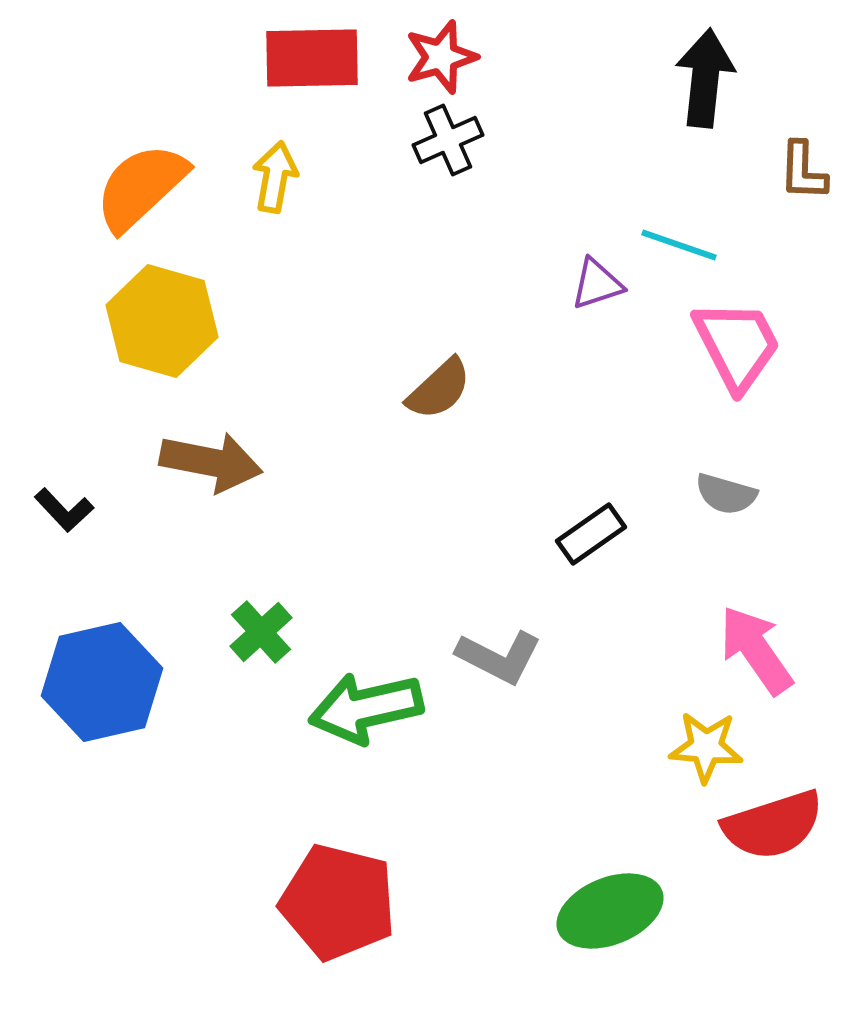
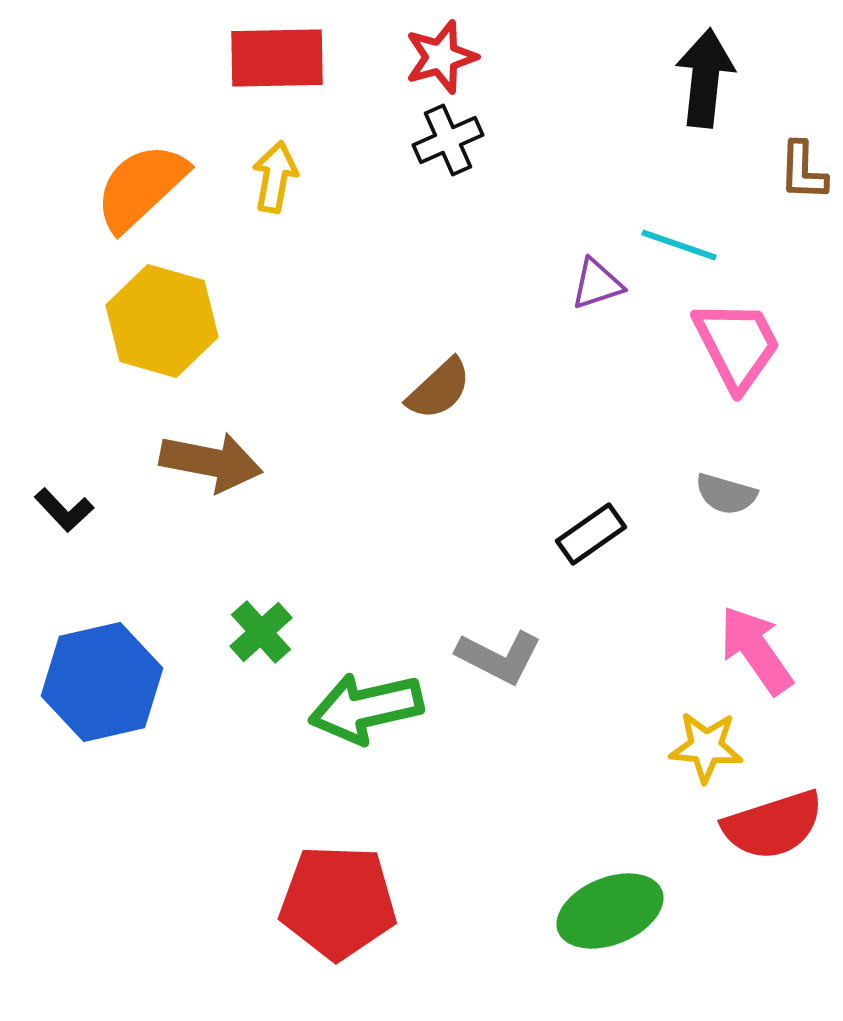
red rectangle: moved 35 px left
red pentagon: rotated 12 degrees counterclockwise
